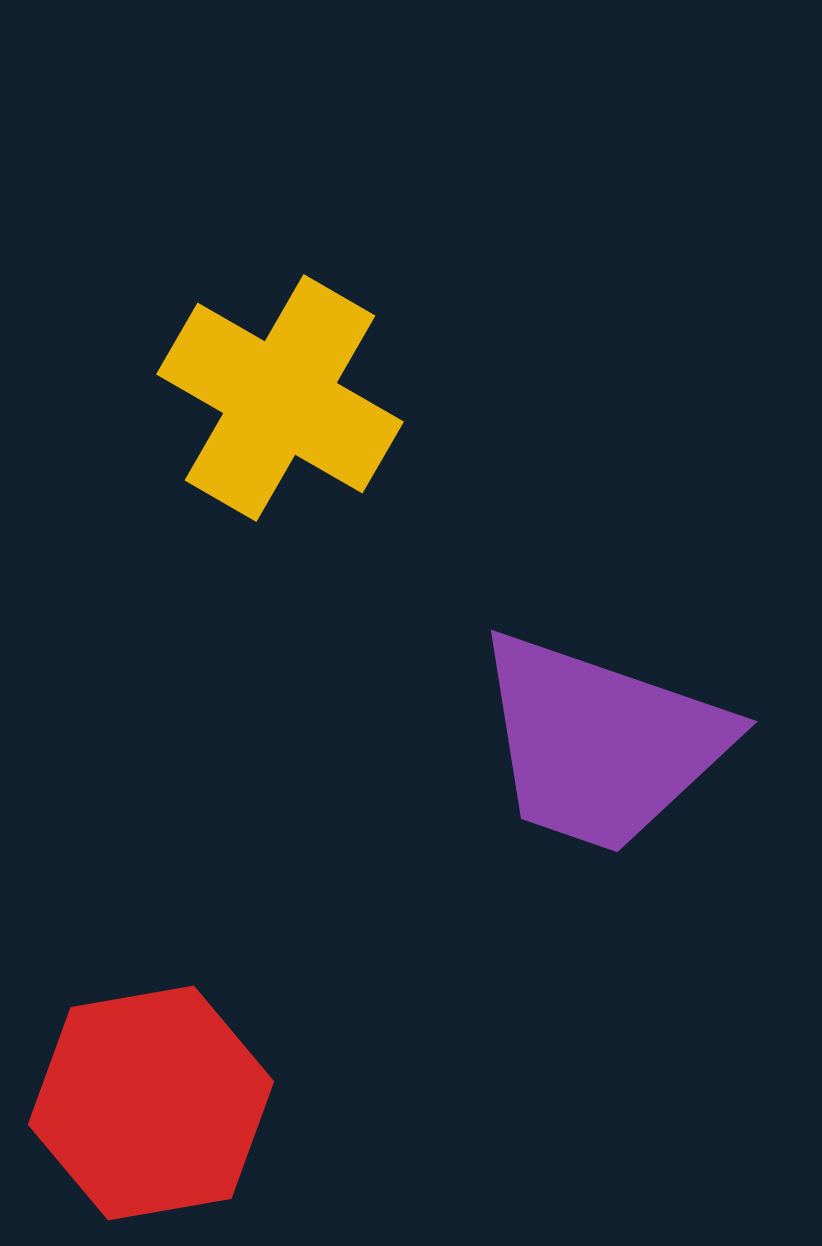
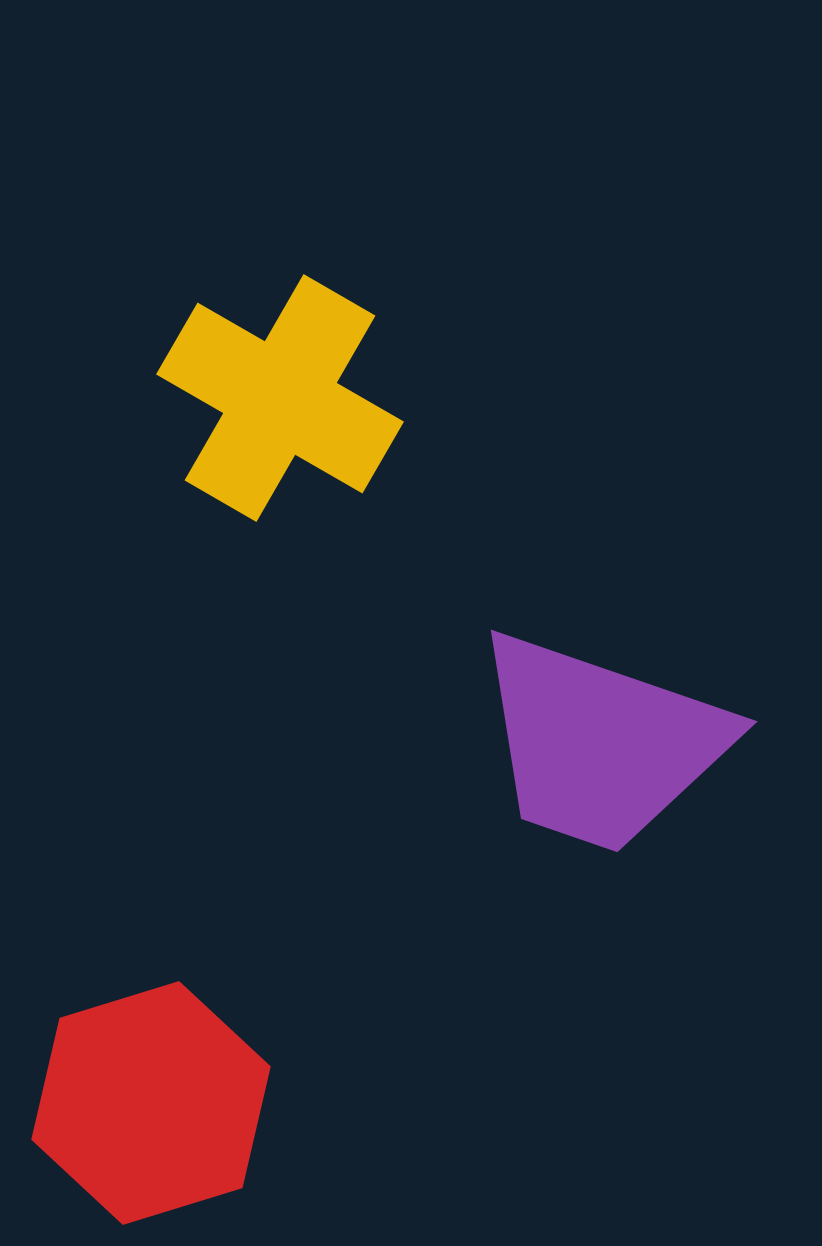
red hexagon: rotated 7 degrees counterclockwise
